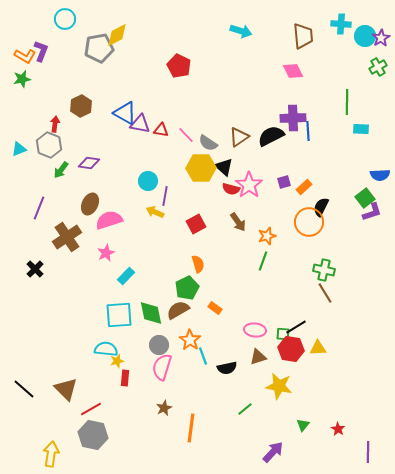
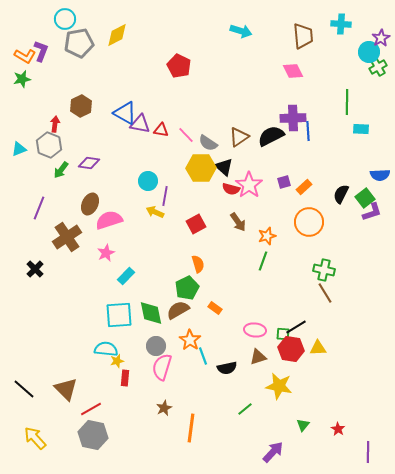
cyan circle at (365, 36): moved 4 px right, 16 px down
gray pentagon at (99, 48): moved 20 px left, 5 px up
black semicircle at (321, 207): moved 20 px right, 13 px up
gray circle at (159, 345): moved 3 px left, 1 px down
yellow arrow at (51, 454): moved 16 px left, 16 px up; rotated 50 degrees counterclockwise
